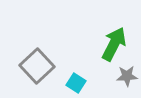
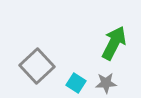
green arrow: moved 1 px up
gray star: moved 21 px left, 7 px down
